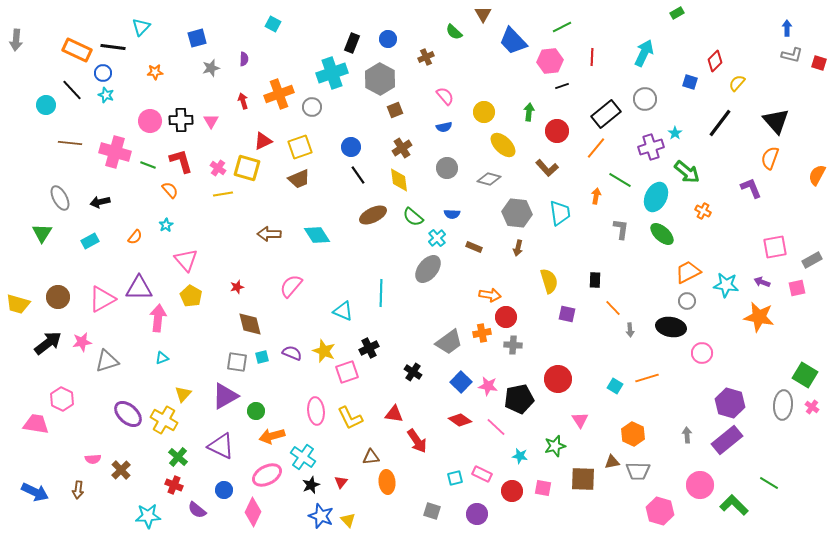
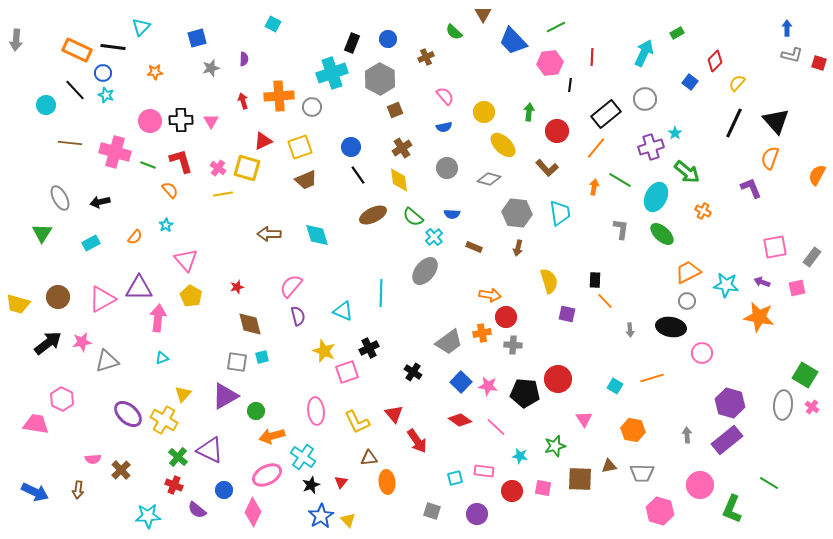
green rectangle at (677, 13): moved 20 px down
green line at (562, 27): moved 6 px left
pink hexagon at (550, 61): moved 2 px down
blue square at (690, 82): rotated 21 degrees clockwise
black line at (562, 86): moved 8 px right, 1 px up; rotated 64 degrees counterclockwise
black line at (72, 90): moved 3 px right
orange cross at (279, 94): moved 2 px down; rotated 16 degrees clockwise
black line at (720, 123): moved 14 px right; rotated 12 degrees counterclockwise
brown trapezoid at (299, 179): moved 7 px right, 1 px down
orange arrow at (596, 196): moved 2 px left, 9 px up
cyan diamond at (317, 235): rotated 16 degrees clockwise
cyan cross at (437, 238): moved 3 px left, 1 px up
cyan rectangle at (90, 241): moved 1 px right, 2 px down
gray rectangle at (812, 260): moved 3 px up; rotated 24 degrees counterclockwise
gray ellipse at (428, 269): moved 3 px left, 2 px down
orange line at (613, 308): moved 8 px left, 7 px up
purple semicircle at (292, 353): moved 6 px right, 37 px up; rotated 54 degrees clockwise
orange line at (647, 378): moved 5 px right
black pentagon at (519, 399): moved 6 px right, 6 px up; rotated 16 degrees clockwise
red triangle at (394, 414): rotated 42 degrees clockwise
yellow L-shape at (350, 418): moved 7 px right, 4 px down
pink triangle at (580, 420): moved 4 px right, 1 px up
orange hexagon at (633, 434): moved 4 px up; rotated 15 degrees counterclockwise
purple triangle at (221, 446): moved 11 px left, 4 px down
brown triangle at (371, 457): moved 2 px left, 1 px down
brown triangle at (612, 462): moved 3 px left, 4 px down
gray trapezoid at (638, 471): moved 4 px right, 2 px down
pink rectangle at (482, 474): moved 2 px right, 3 px up; rotated 18 degrees counterclockwise
brown square at (583, 479): moved 3 px left
green L-shape at (734, 505): moved 2 px left, 4 px down; rotated 112 degrees counterclockwise
blue star at (321, 516): rotated 20 degrees clockwise
